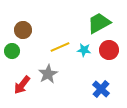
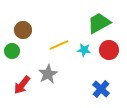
yellow line: moved 1 px left, 2 px up
